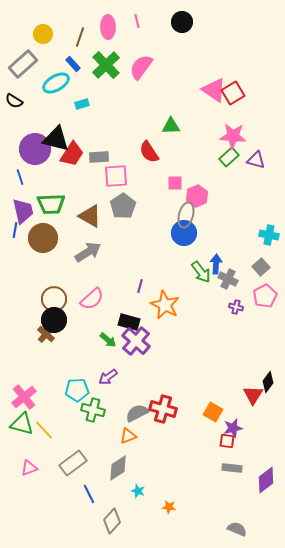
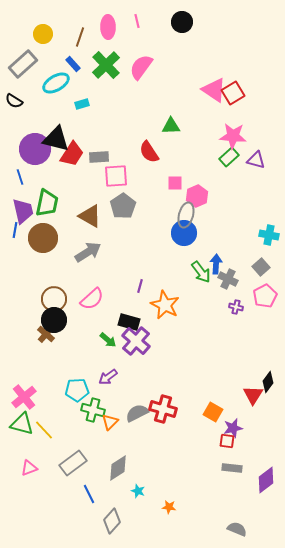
green trapezoid at (51, 204): moved 4 px left, 1 px up; rotated 76 degrees counterclockwise
orange triangle at (128, 436): moved 18 px left, 14 px up; rotated 24 degrees counterclockwise
